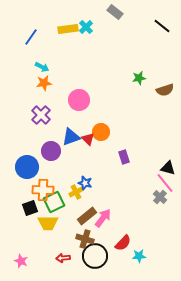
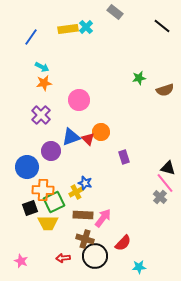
brown rectangle: moved 4 px left, 1 px up; rotated 42 degrees clockwise
cyan star: moved 11 px down
